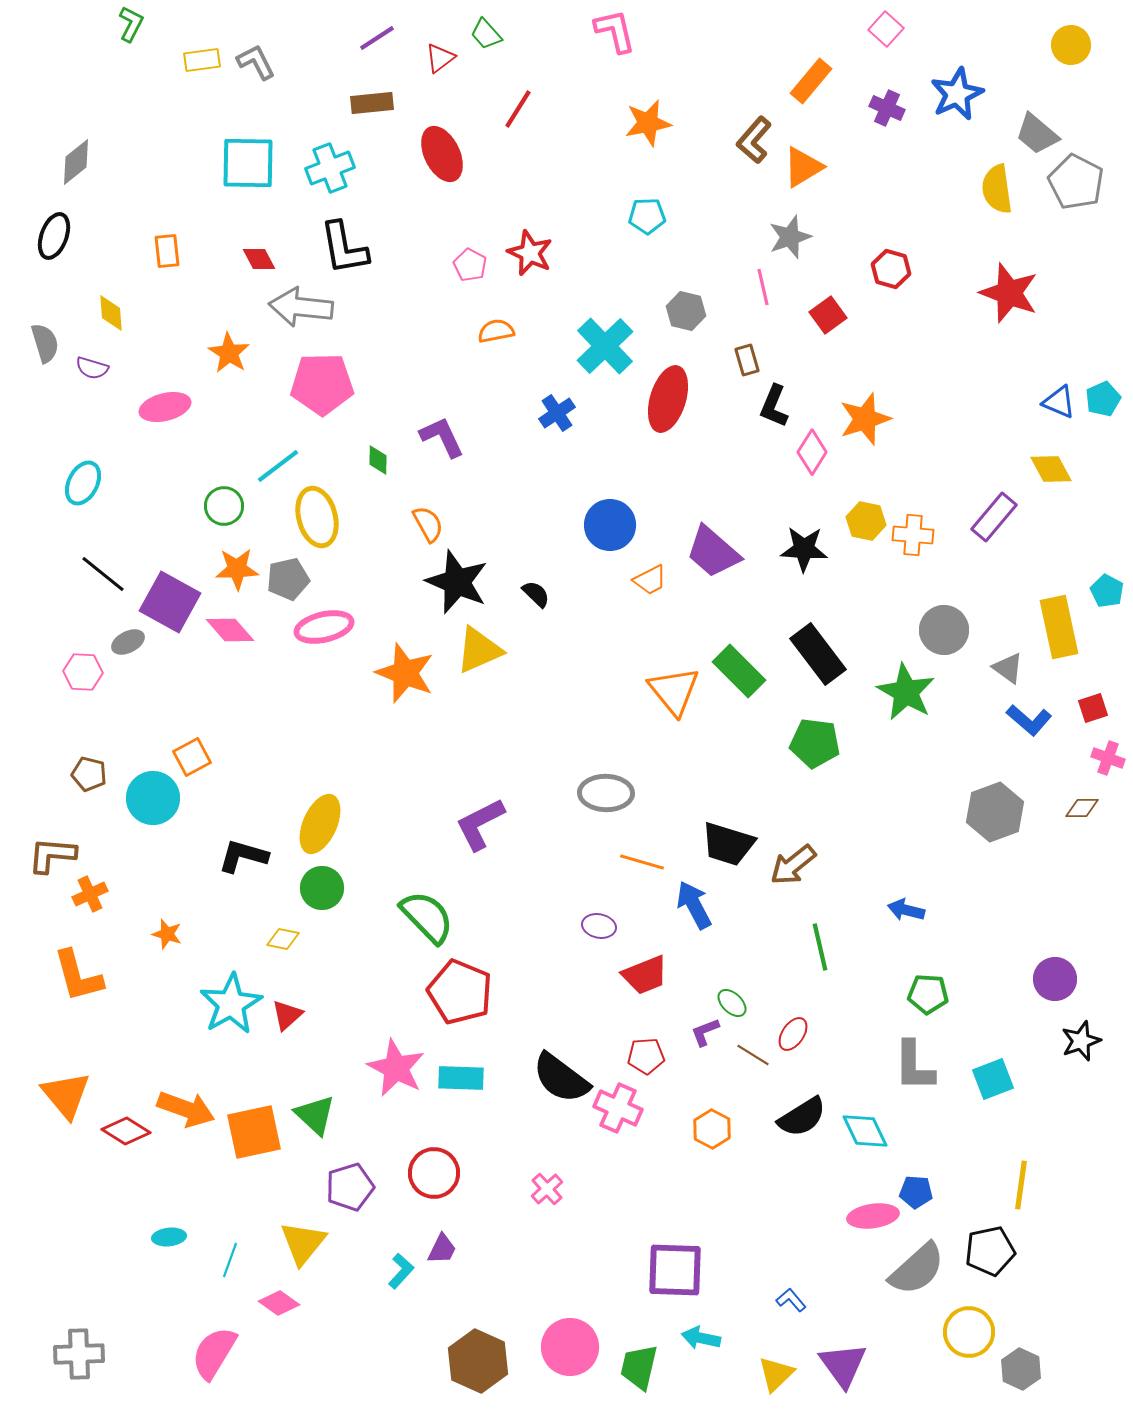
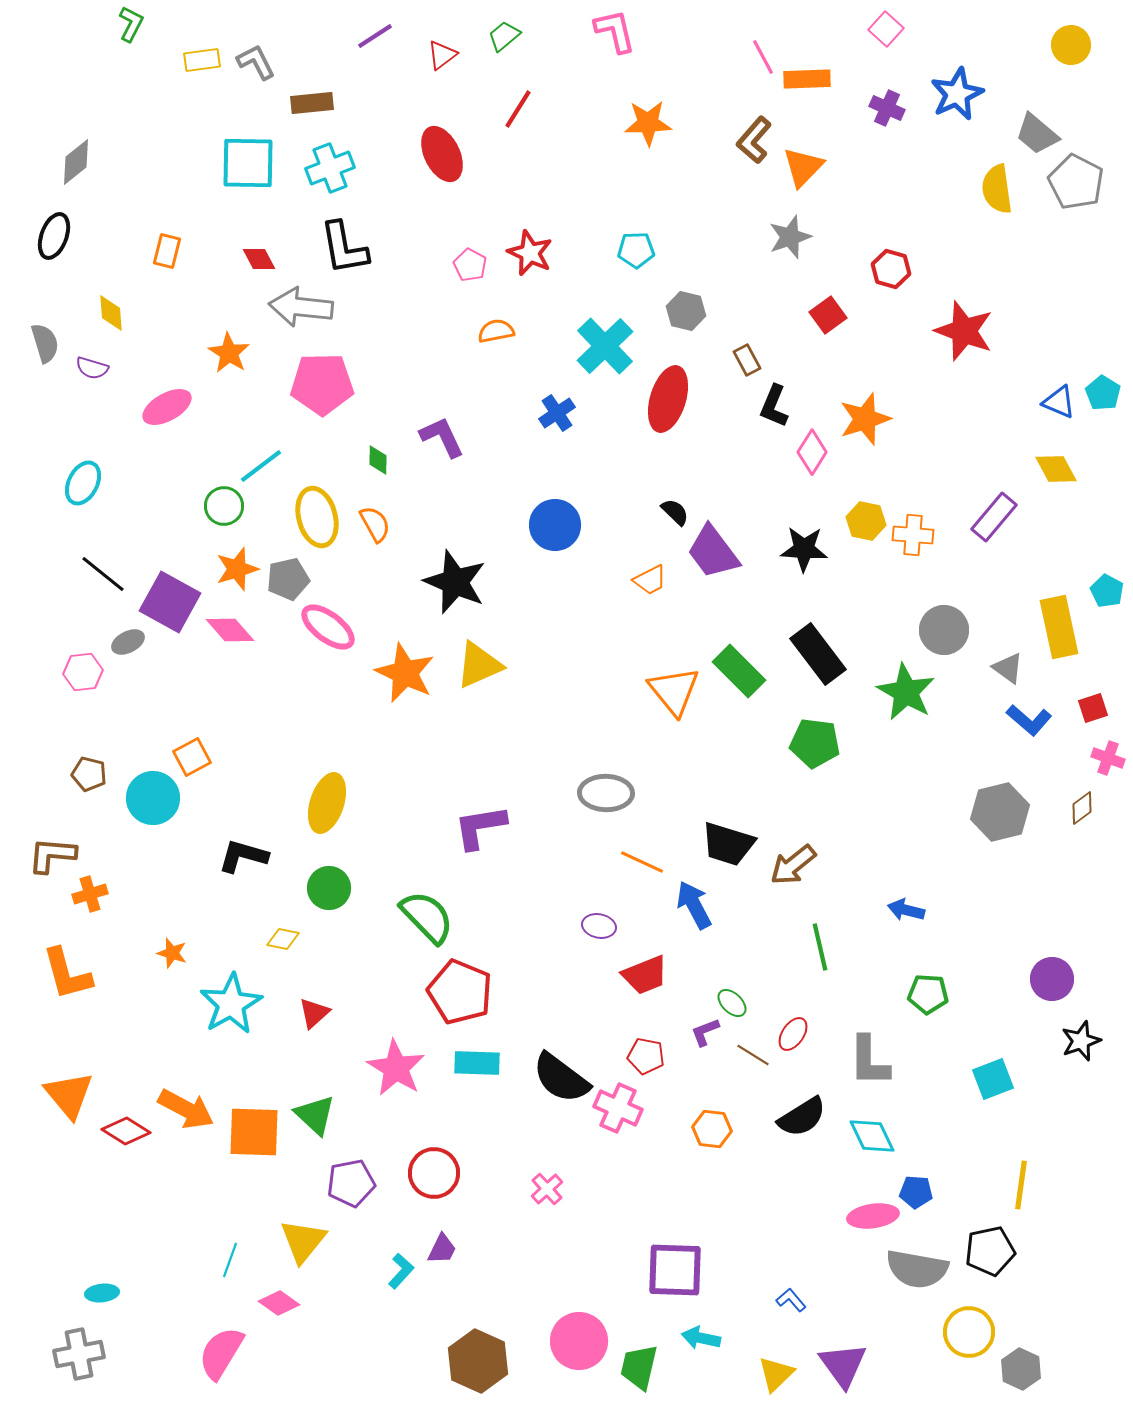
green trapezoid at (486, 34): moved 18 px right, 2 px down; rotated 92 degrees clockwise
purple line at (377, 38): moved 2 px left, 2 px up
red triangle at (440, 58): moved 2 px right, 3 px up
orange rectangle at (811, 81): moved 4 px left, 2 px up; rotated 48 degrees clockwise
brown rectangle at (372, 103): moved 60 px left
orange star at (648, 123): rotated 9 degrees clockwise
orange triangle at (803, 167): rotated 15 degrees counterclockwise
cyan pentagon at (647, 216): moved 11 px left, 34 px down
orange rectangle at (167, 251): rotated 20 degrees clockwise
pink line at (763, 287): moved 230 px up; rotated 15 degrees counterclockwise
red star at (1009, 293): moved 45 px left, 38 px down
brown rectangle at (747, 360): rotated 12 degrees counterclockwise
cyan pentagon at (1103, 399): moved 6 px up; rotated 16 degrees counterclockwise
pink ellipse at (165, 407): moved 2 px right; rotated 15 degrees counterclockwise
cyan line at (278, 466): moved 17 px left
yellow diamond at (1051, 469): moved 5 px right
orange semicircle at (428, 524): moved 53 px left
blue circle at (610, 525): moved 55 px left
purple trapezoid at (713, 552): rotated 12 degrees clockwise
orange star at (237, 569): rotated 15 degrees counterclockwise
black star at (457, 582): moved 2 px left
black semicircle at (536, 594): moved 139 px right, 82 px up
pink ellipse at (324, 627): moved 4 px right; rotated 50 degrees clockwise
yellow triangle at (479, 650): moved 15 px down
pink hexagon at (83, 672): rotated 9 degrees counterclockwise
orange star at (405, 673): rotated 4 degrees clockwise
brown diamond at (1082, 808): rotated 36 degrees counterclockwise
gray hexagon at (995, 812): moved 5 px right; rotated 6 degrees clockwise
yellow ellipse at (320, 824): moved 7 px right, 21 px up; rotated 6 degrees counterclockwise
purple L-shape at (480, 824): moved 3 px down; rotated 18 degrees clockwise
orange line at (642, 862): rotated 9 degrees clockwise
green circle at (322, 888): moved 7 px right
orange cross at (90, 894): rotated 8 degrees clockwise
orange star at (167, 934): moved 5 px right, 19 px down
orange L-shape at (78, 976): moved 11 px left, 2 px up
purple circle at (1055, 979): moved 3 px left
red triangle at (287, 1015): moved 27 px right, 2 px up
red pentagon at (646, 1056): rotated 15 degrees clockwise
gray L-shape at (914, 1066): moved 45 px left, 5 px up
pink star at (396, 1068): rotated 4 degrees clockwise
cyan rectangle at (461, 1078): moved 16 px right, 15 px up
orange triangle at (66, 1095): moved 3 px right
orange arrow at (186, 1109): rotated 8 degrees clockwise
orange hexagon at (712, 1129): rotated 21 degrees counterclockwise
cyan diamond at (865, 1131): moved 7 px right, 5 px down
orange square at (254, 1132): rotated 14 degrees clockwise
purple pentagon at (350, 1187): moved 1 px right, 4 px up; rotated 6 degrees clockwise
cyan ellipse at (169, 1237): moved 67 px left, 56 px down
yellow triangle at (303, 1243): moved 2 px up
gray semicircle at (917, 1269): rotated 52 degrees clockwise
pink circle at (570, 1347): moved 9 px right, 6 px up
pink semicircle at (214, 1353): moved 7 px right
gray cross at (79, 1354): rotated 9 degrees counterclockwise
